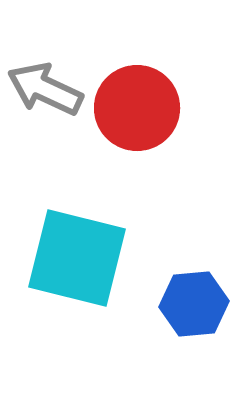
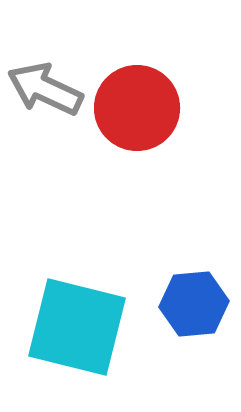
cyan square: moved 69 px down
